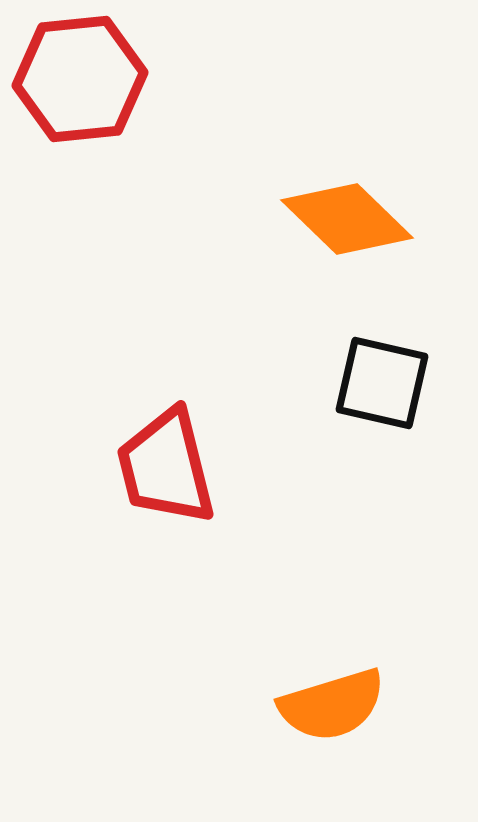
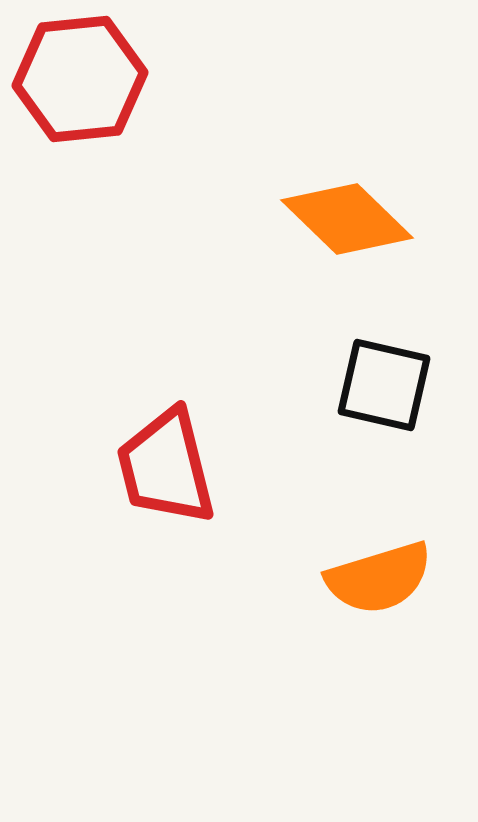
black square: moved 2 px right, 2 px down
orange semicircle: moved 47 px right, 127 px up
